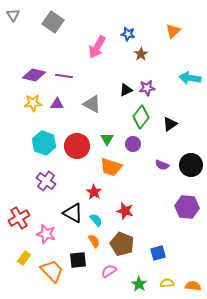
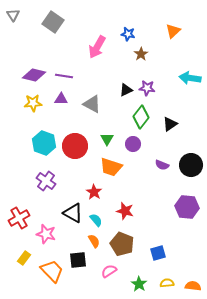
purple star at (147, 88): rotated 14 degrees clockwise
purple triangle at (57, 104): moved 4 px right, 5 px up
red circle at (77, 146): moved 2 px left
